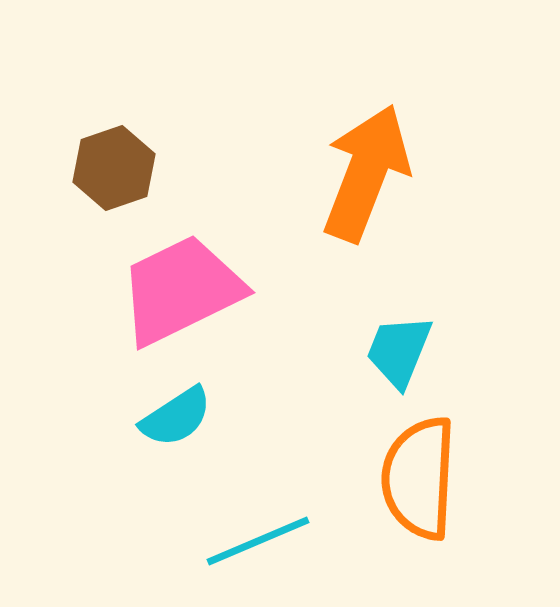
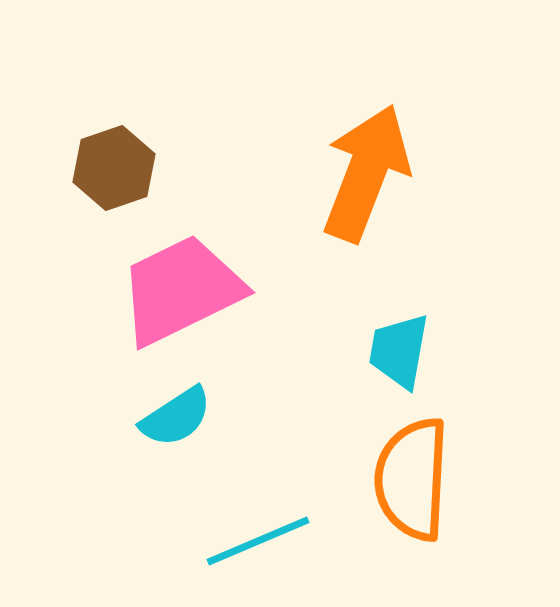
cyan trapezoid: rotated 12 degrees counterclockwise
orange semicircle: moved 7 px left, 1 px down
